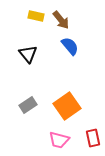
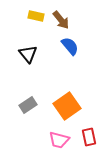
red rectangle: moved 4 px left, 1 px up
